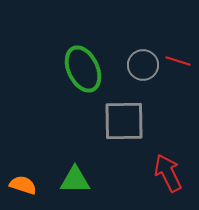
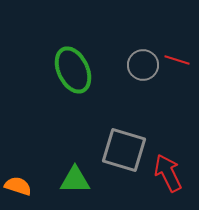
red line: moved 1 px left, 1 px up
green ellipse: moved 10 px left, 1 px down
gray square: moved 29 px down; rotated 18 degrees clockwise
orange semicircle: moved 5 px left, 1 px down
